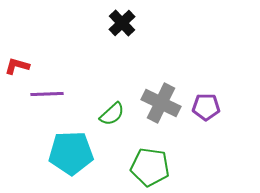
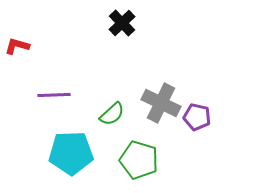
red L-shape: moved 20 px up
purple line: moved 7 px right, 1 px down
purple pentagon: moved 9 px left, 10 px down; rotated 12 degrees clockwise
green pentagon: moved 11 px left, 7 px up; rotated 9 degrees clockwise
